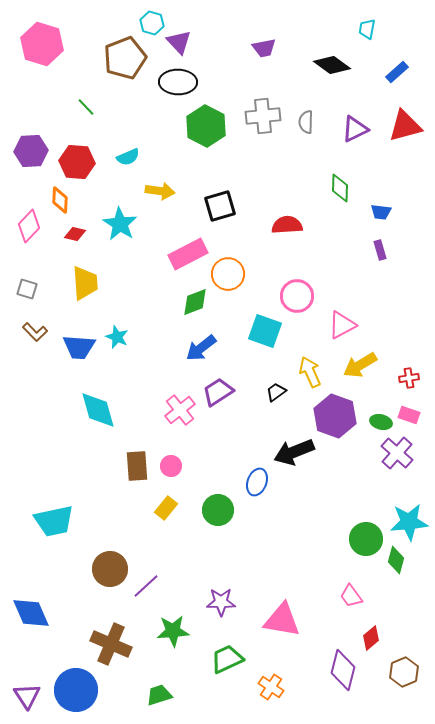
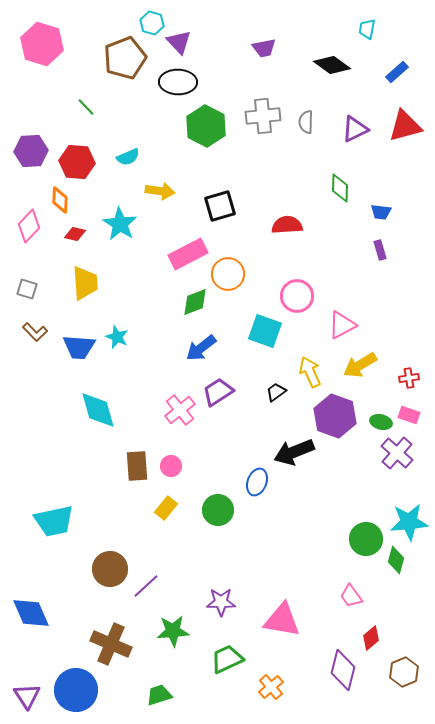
orange cross at (271, 687): rotated 15 degrees clockwise
